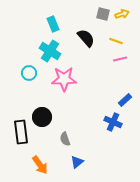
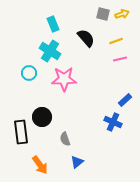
yellow line: rotated 40 degrees counterclockwise
